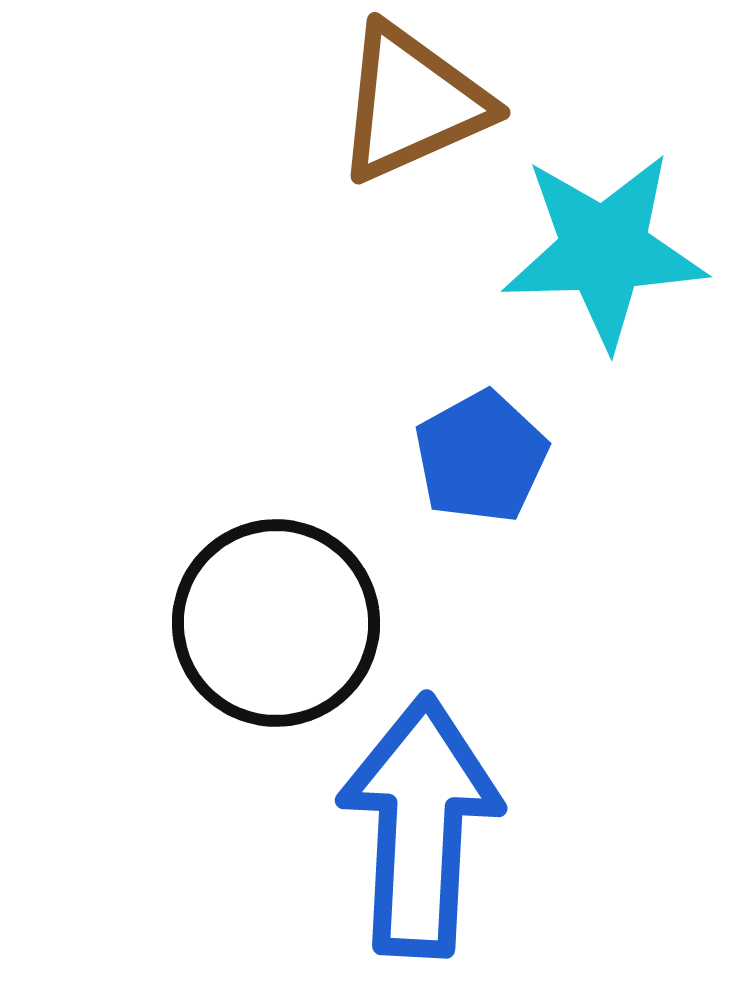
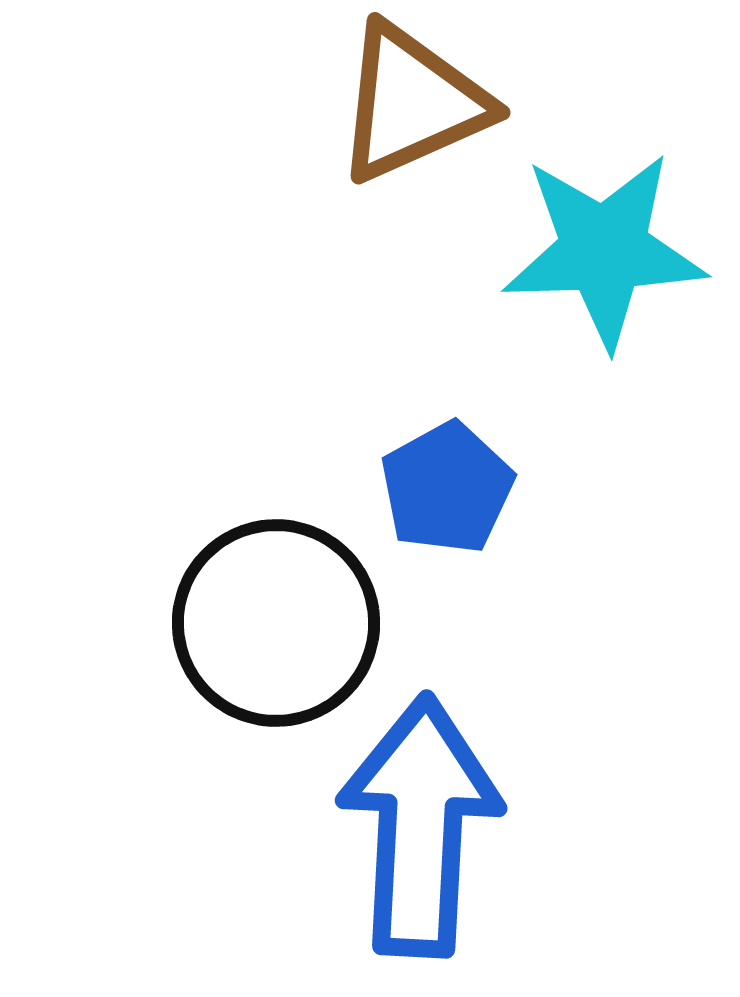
blue pentagon: moved 34 px left, 31 px down
